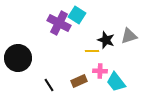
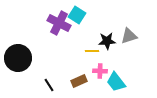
black star: moved 1 px right, 1 px down; rotated 24 degrees counterclockwise
